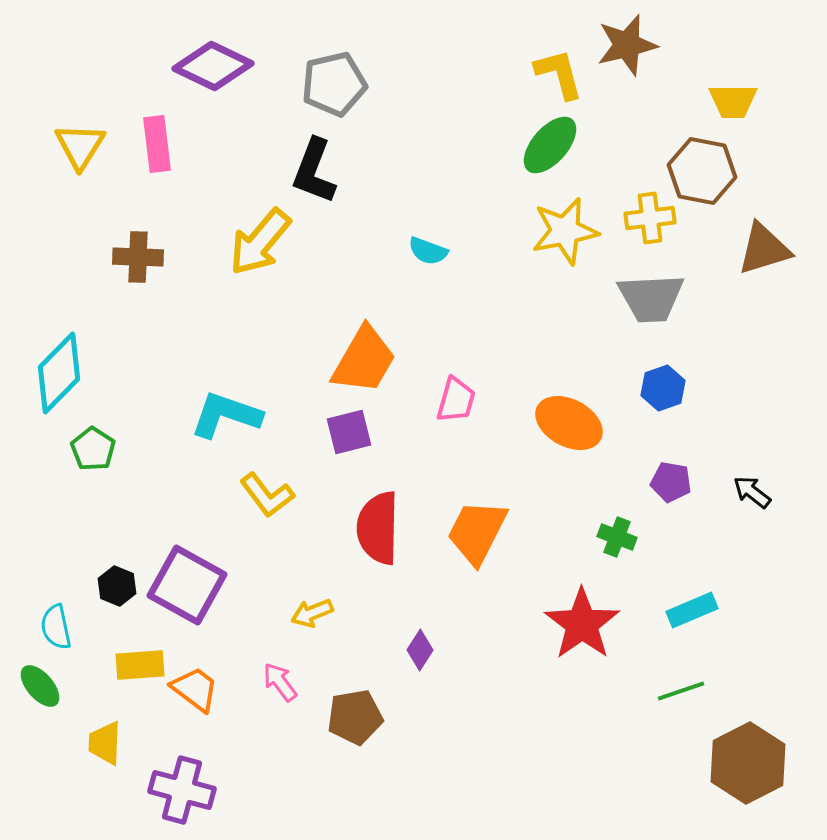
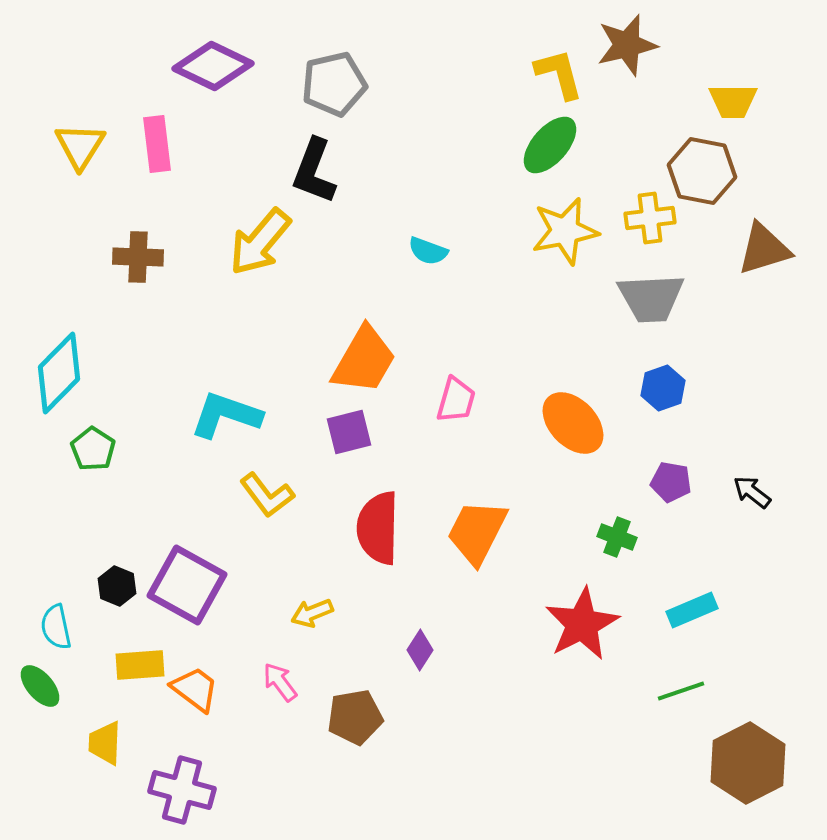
orange ellipse at (569, 423): moved 4 px right; rotated 18 degrees clockwise
red star at (582, 624): rotated 8 degrees clockwise
